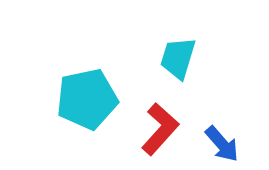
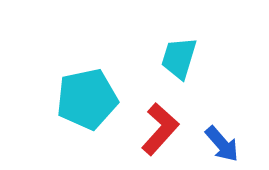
cyan trapezoid: moved 1 px right
